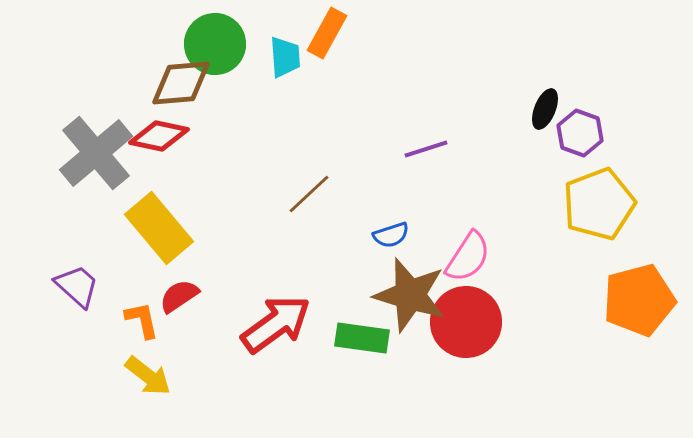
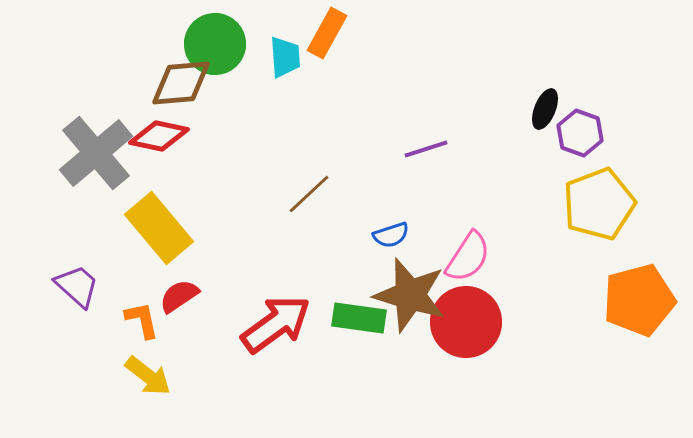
green rectangle: moved 3 px left, 20 px up
